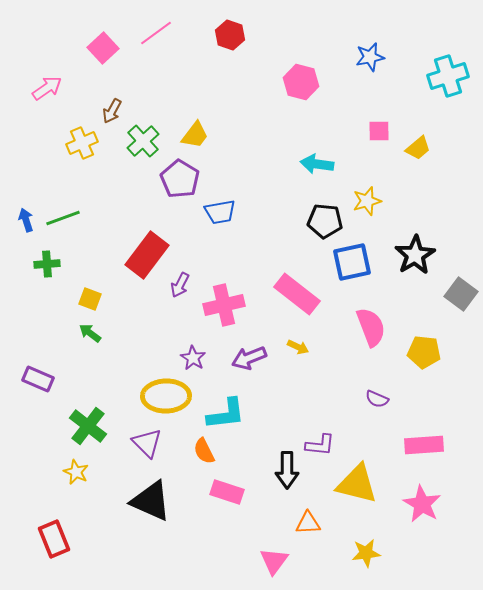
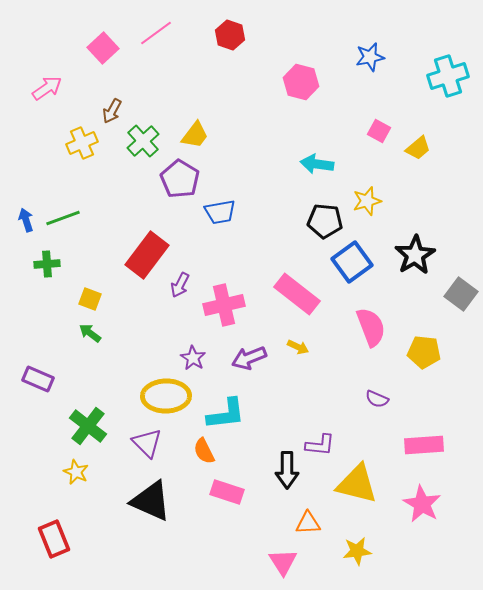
pink square at (379, 131): rotated 30 degrees clockwise
blue square at (352, 262): rotated 24 degrees counterclockwise
yellow star at (366, 553): moved 9 px left, 2 px up
pink triangle at (274, 561): moved 9 px right, 1 px down; rotated 8 degrees counterclockwise
